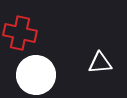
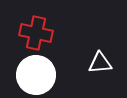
red cross: moved 16 px right
